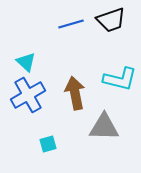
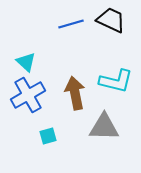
black trapezoid: rotated 136 degrees counterclockwise
cyan L-shape: moved 4 px left, 2 px down
cyan square: moved 8 px up
